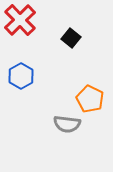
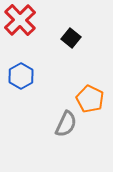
gray semicircle: moved 1 px left; rotated 72 degrees counterclockwise
